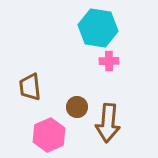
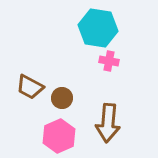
pink cross: rotated 12 degrees clockwise
brown trapezoid: rotated 56 degrees counterclockwise
brown circle: moved 15 px left, 9 px up
pink hexagon: moved 10 px right, 1 px down
